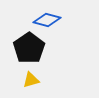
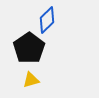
blue diamond: rotated 60 degrees counterclockwise
